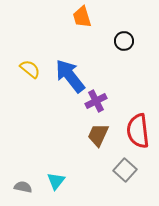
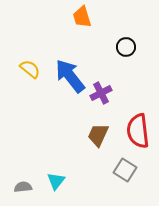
black circle: moved 2 px right, 6 px down
purple cross: moved 5 px right, 8 px up
gray square: rotated 10 degrees counterclockwise
gray semicircle: rotated 18 degrees counterclockwise
